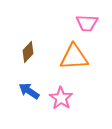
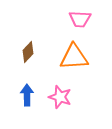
pink trapezoid: moved 7 px left, 4 px up
blue arrow: moved 2 px left, 4 px down; rotated 55 degrees clockwise
pink star: moved 1 px left, 1 px up; rotated 15 degrees counterclockwise
